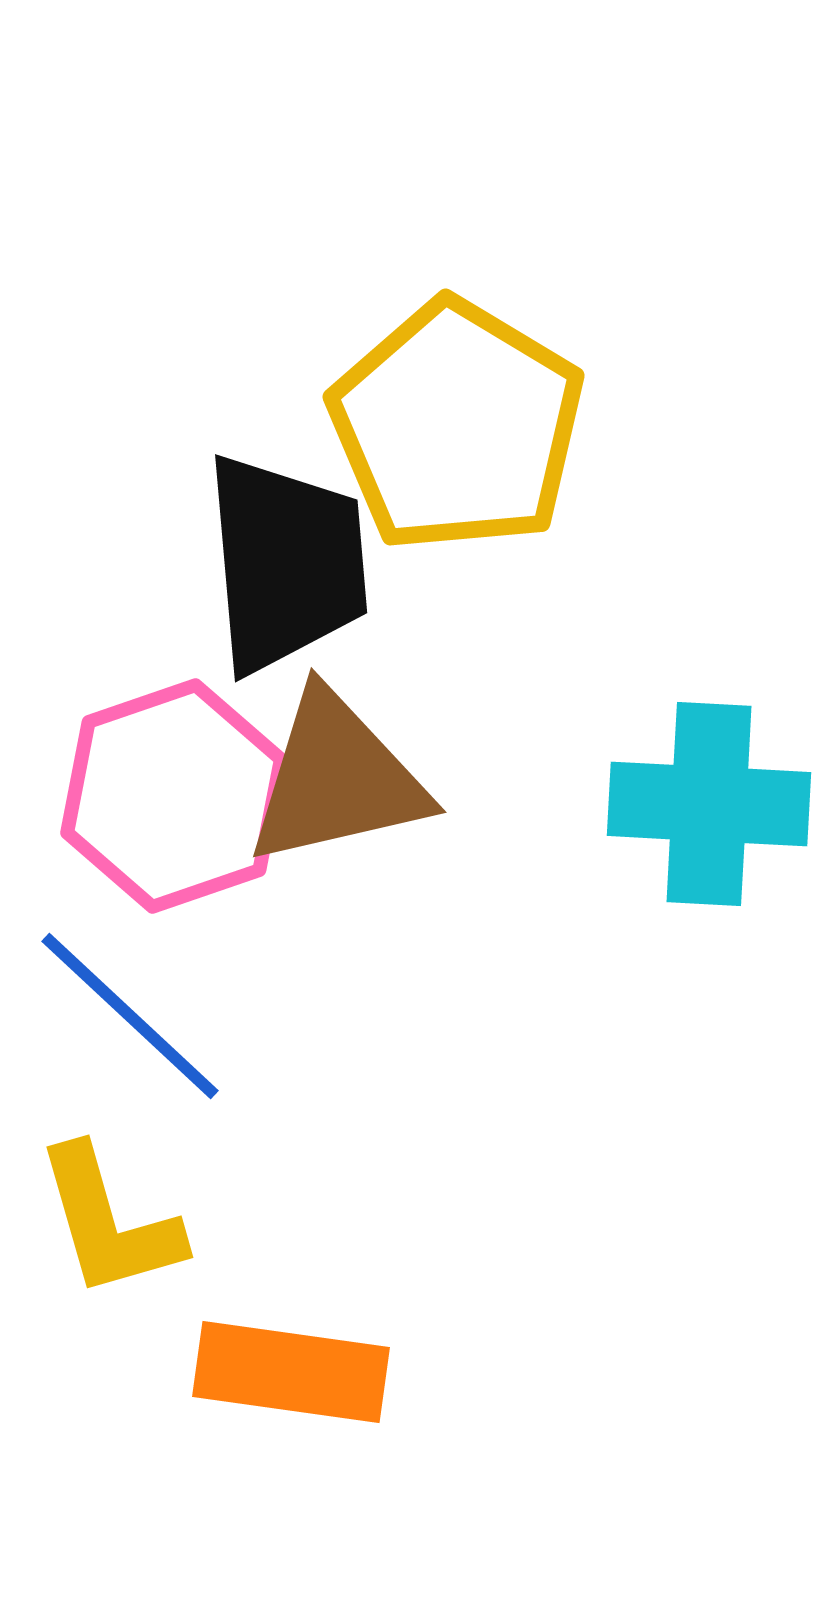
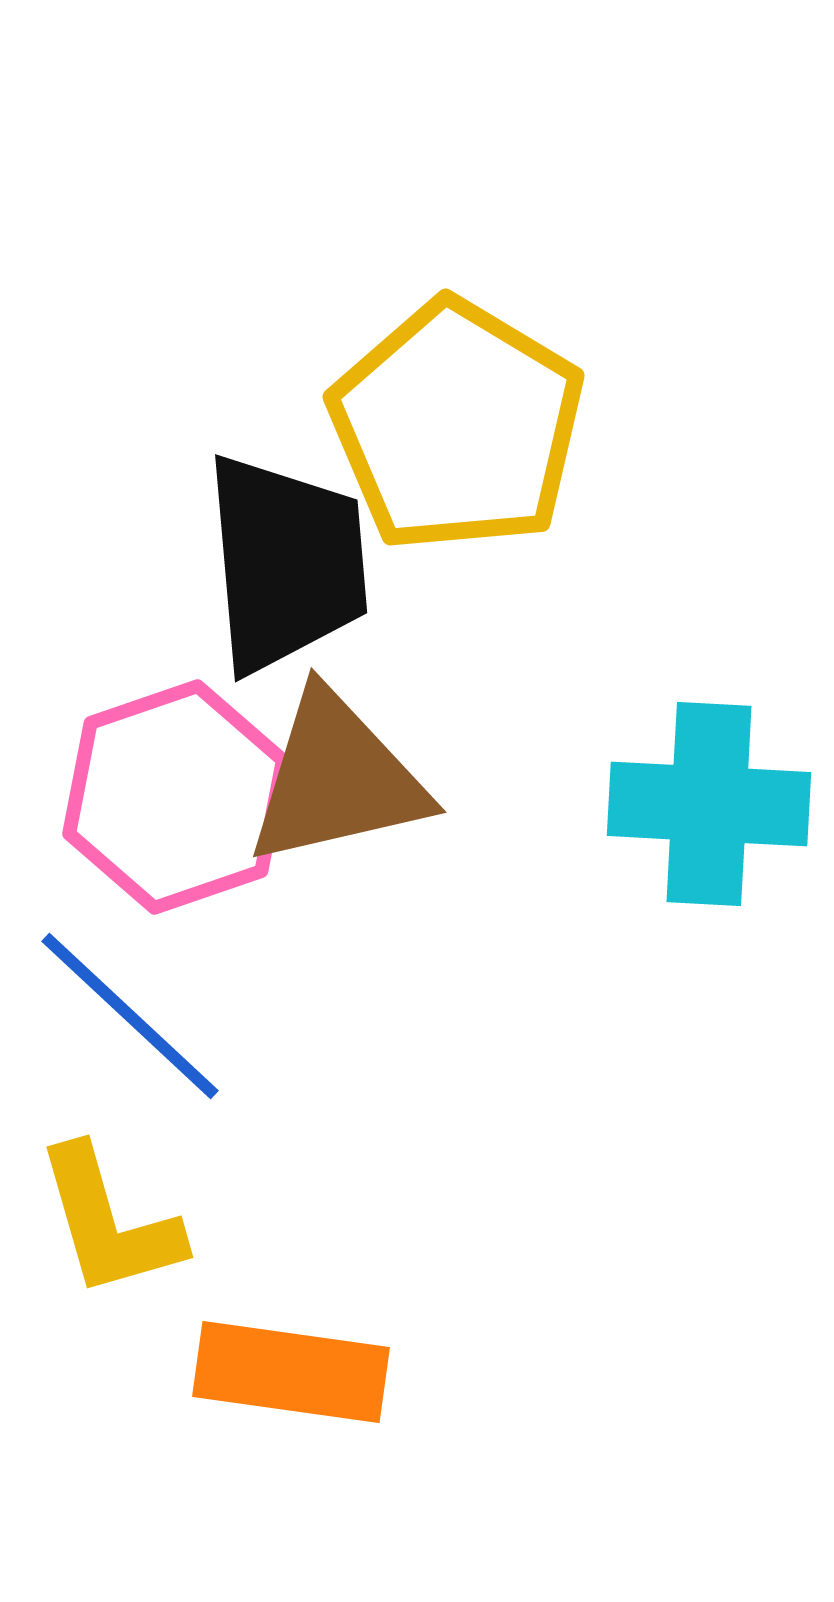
pink hexagon: moved 2 px right, 1 px down
